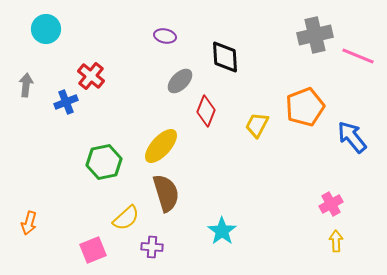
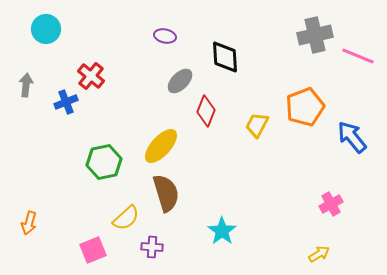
yellow arrow: moved 17 px left, 13 px down; rotated 60 degrees clockwise
